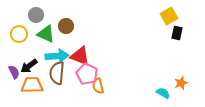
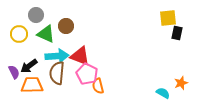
yellow square: moved 1 px left, 2 px down; rotated 24 degrees clockwise
